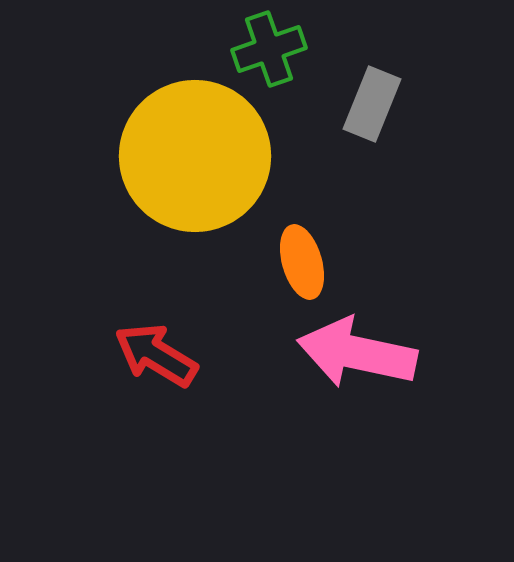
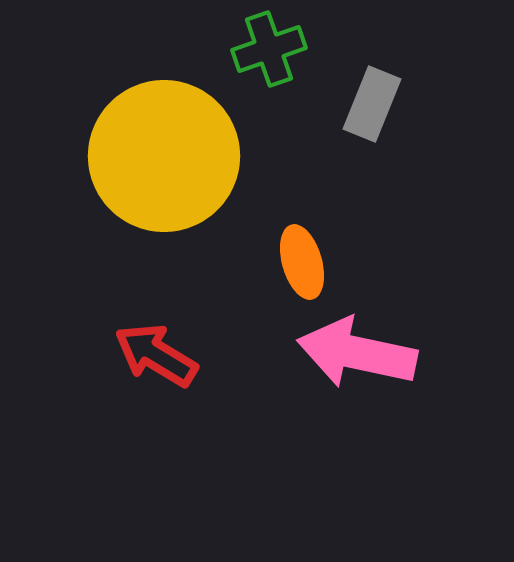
yellow circle: moved 31 px left
